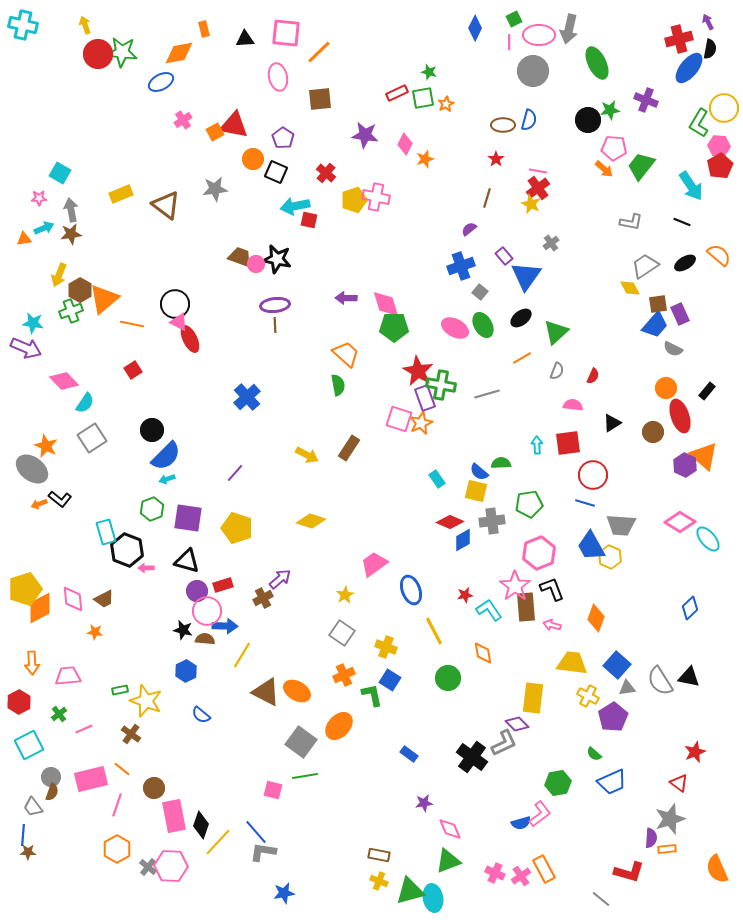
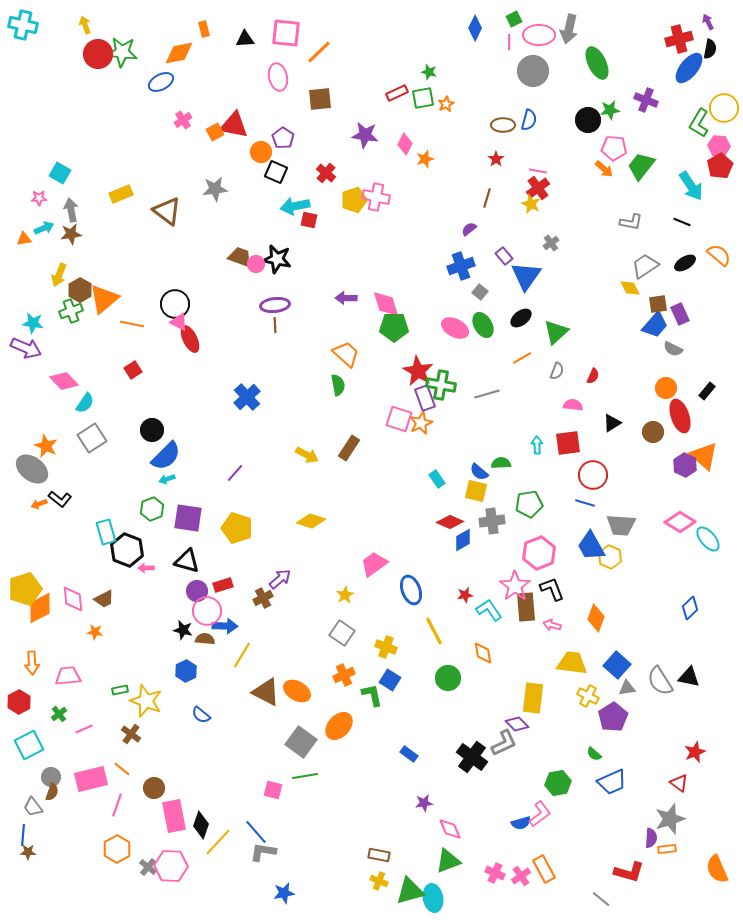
orange circle at (253, 159): moved 8 px right, 7 px up
brown triangle at (166, 205): moved 1 px right, 6 px down
